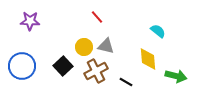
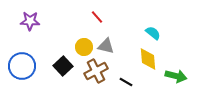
cyan semicircle: moved 5 px left, 2 px down
